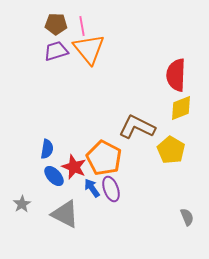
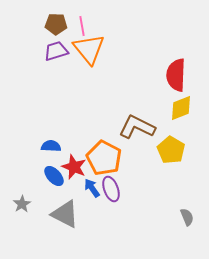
blue semicircle: moved 4 px right, 3 px up; rotated 96 degrees counterclockwise
